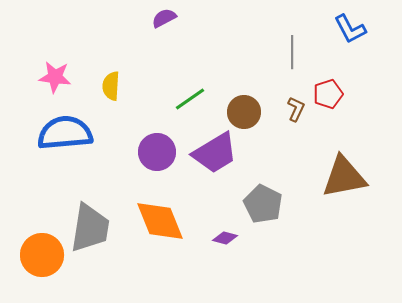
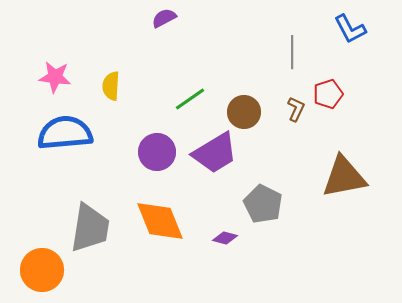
orange circle: moved 15 px down
